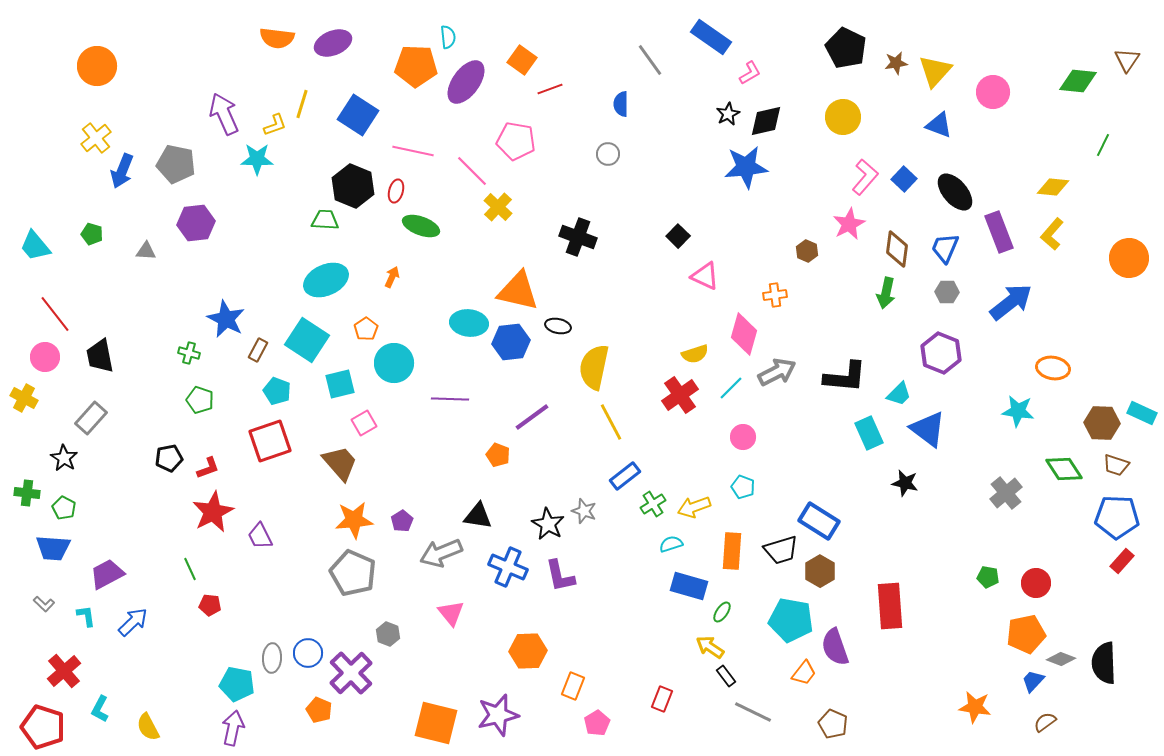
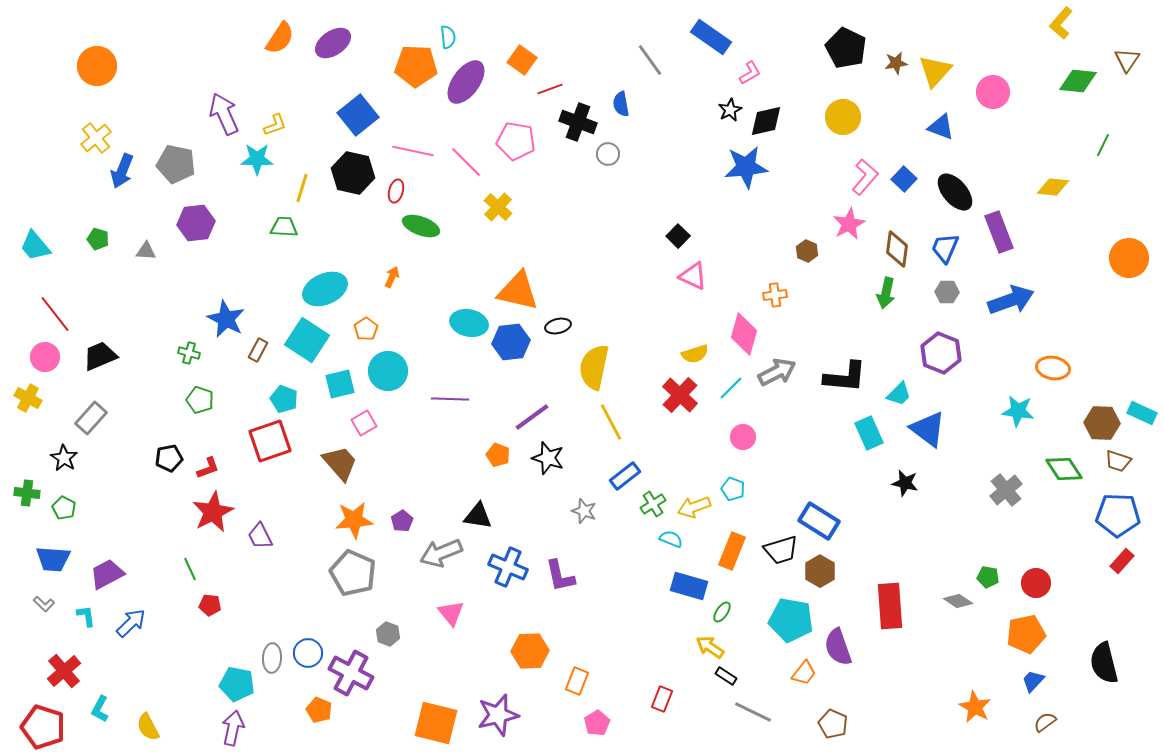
orange semicircle at (277, 38): moved 3 px right; rotated 64 degrees counterclockwise
purple ellipse at (333, 43): rotated 12 degrees counterclockwise
yellow line at (302, 104): moved 84 px down
blue semicircle at (621, 104): rotated 10 degrees counterclockwise
black star at (728, 114): moved 2 px right, 4 px up
blue square at (358, 115): rotated 18 degrees clockwise
blue triangle at (939, 125): moved 2 px right, 2 px down
pink line at (472, 171): moved 6 px left, 9 px up
black hexagon at (353, 186): moved 13 px up; rotated 9 degrees counterclockwise
green trapezoid at (325, 220): moved 41 px left, 7 px down
green pentagon at (92, 234): moved 6 px right, 5 px down
yellow L-shape at (1052, 234): moved 9 px right, 211 px up
black cross at (578, 237): moved 115 px up
pink triangle at (705, 276): moved 12 px left
cyan ellipse at (326, 280): moved 1 px left, 9 px down
blue arrow at (1011, 302): moved 2 px up; rotated 18 degrees clockwise
cyan ellipse at (469, 323): rotated 6 degrees clockwise
black ellipse at (558, 326): rotated 25 degrees counterclockwise
black trapezoid at (100, 356): rotated 78 degrees clockwise
cyan circle at (394, 363): moved 6 px left, 8 px down
cyan pentagon at (277, 391): moved 7 px right, 8 px down
red cross at (680, 395): rotated 12 degrees counterclockwise
yellow cross at (24, 398): moved 4 px right
brown trapezoid at (1116, 465): moved 2 px right, 4 px up
cyan pentagon at (743, 487): moved 10 px left, 2 px down
gray cross at (1006, 493): moved 3 px up
blue pentagon at (1117, 517): moved 1 px right, 2 px up
black star at (548, 524): moved 66 px up; rotated 12 degrees counterclockwise
cyan semicircle at (671, 544): moved 5 px up; rotated 40 degrees clockwise
blue trapezoid at (53, 548): moved 11 px down
orange rectangle at (732, 551): rotated 18 degrees clockwise
blue arrow at (133, 622): moved 2 px left, 1 px down
purple semicircle at (835, 647): moved 3 px right
orange hexagon at (528, 651): moved 2 px right
gray diamond at (1061, 659): moved 103 px left, 58 px up; rotated 12 degrees clockwise
black semicircle at (1104, 663): rotated 12 degrees counterclockwise
purple cross at (351, 673): rotated 18 degrees counterclockwise
black rectangle at (726, 676): rotated 20 degrees counterclockwise
orange rectangle at (573, 686): moved 4 px right, 5 px up
orange star at (975, 707): rotated 20 degrees clockwise
